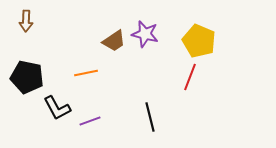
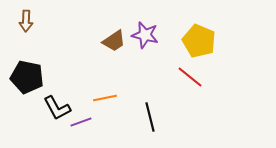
purple star: moved 1 px down
orange line: moved 19 px right, 25 px down
red line: rotated 72 degrees counterclockwise
purple line: moved 9 px left, 1 px down
